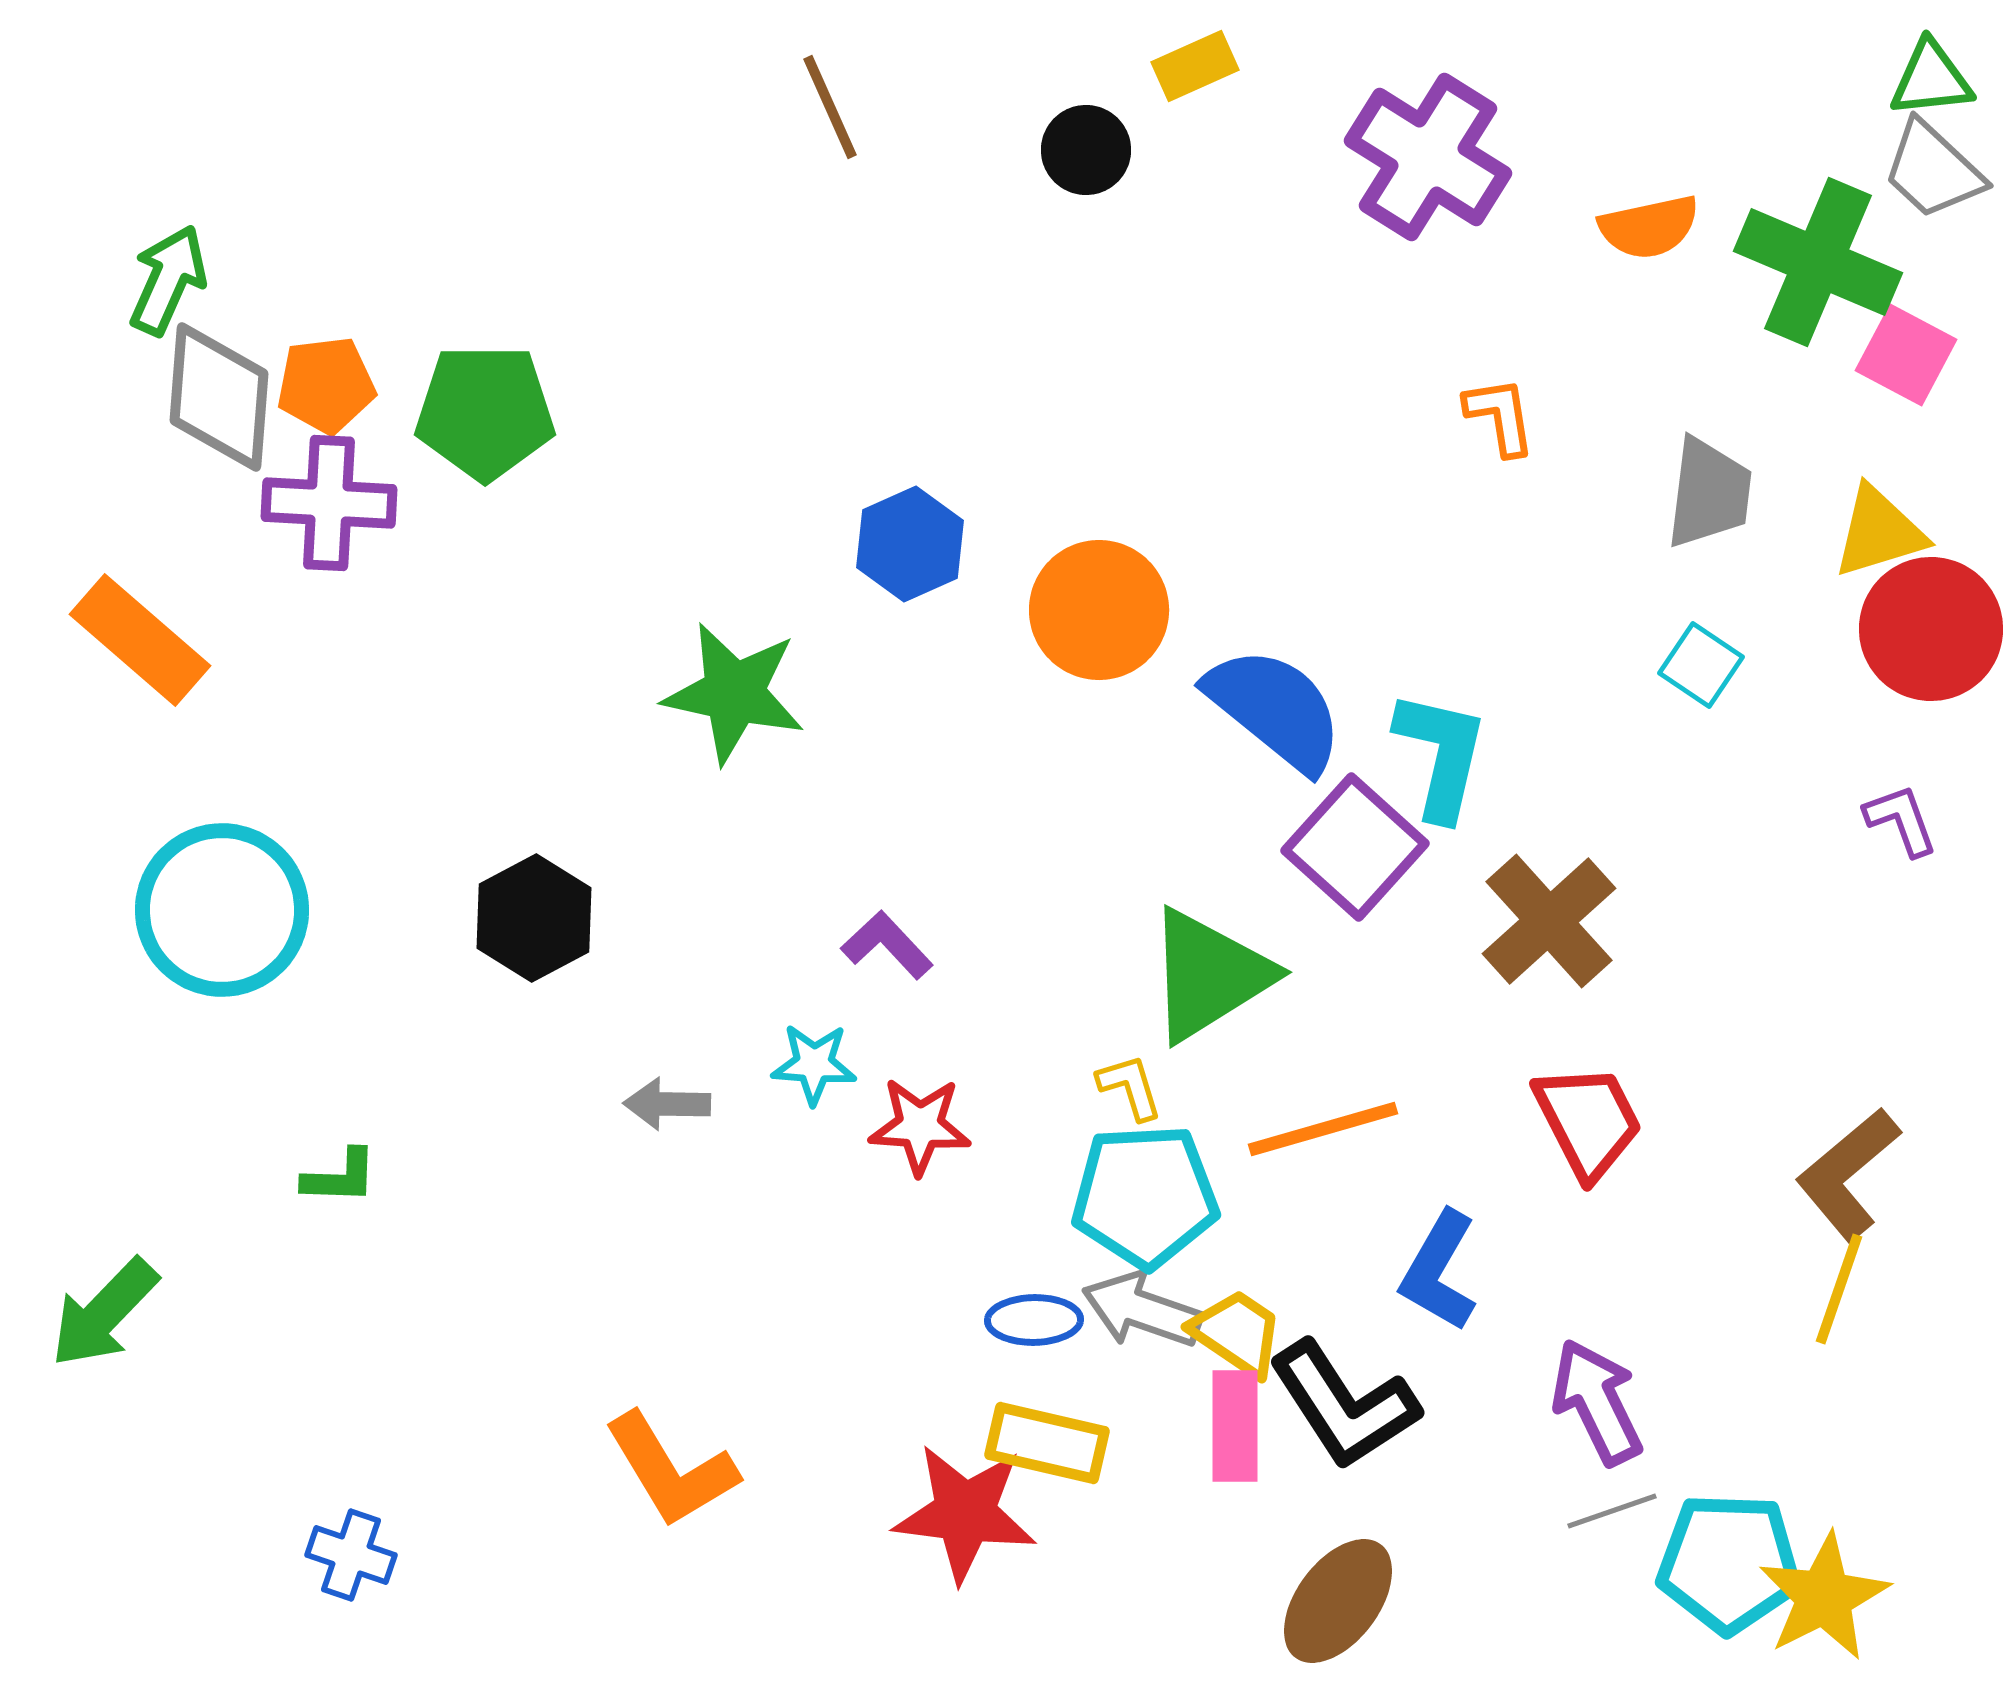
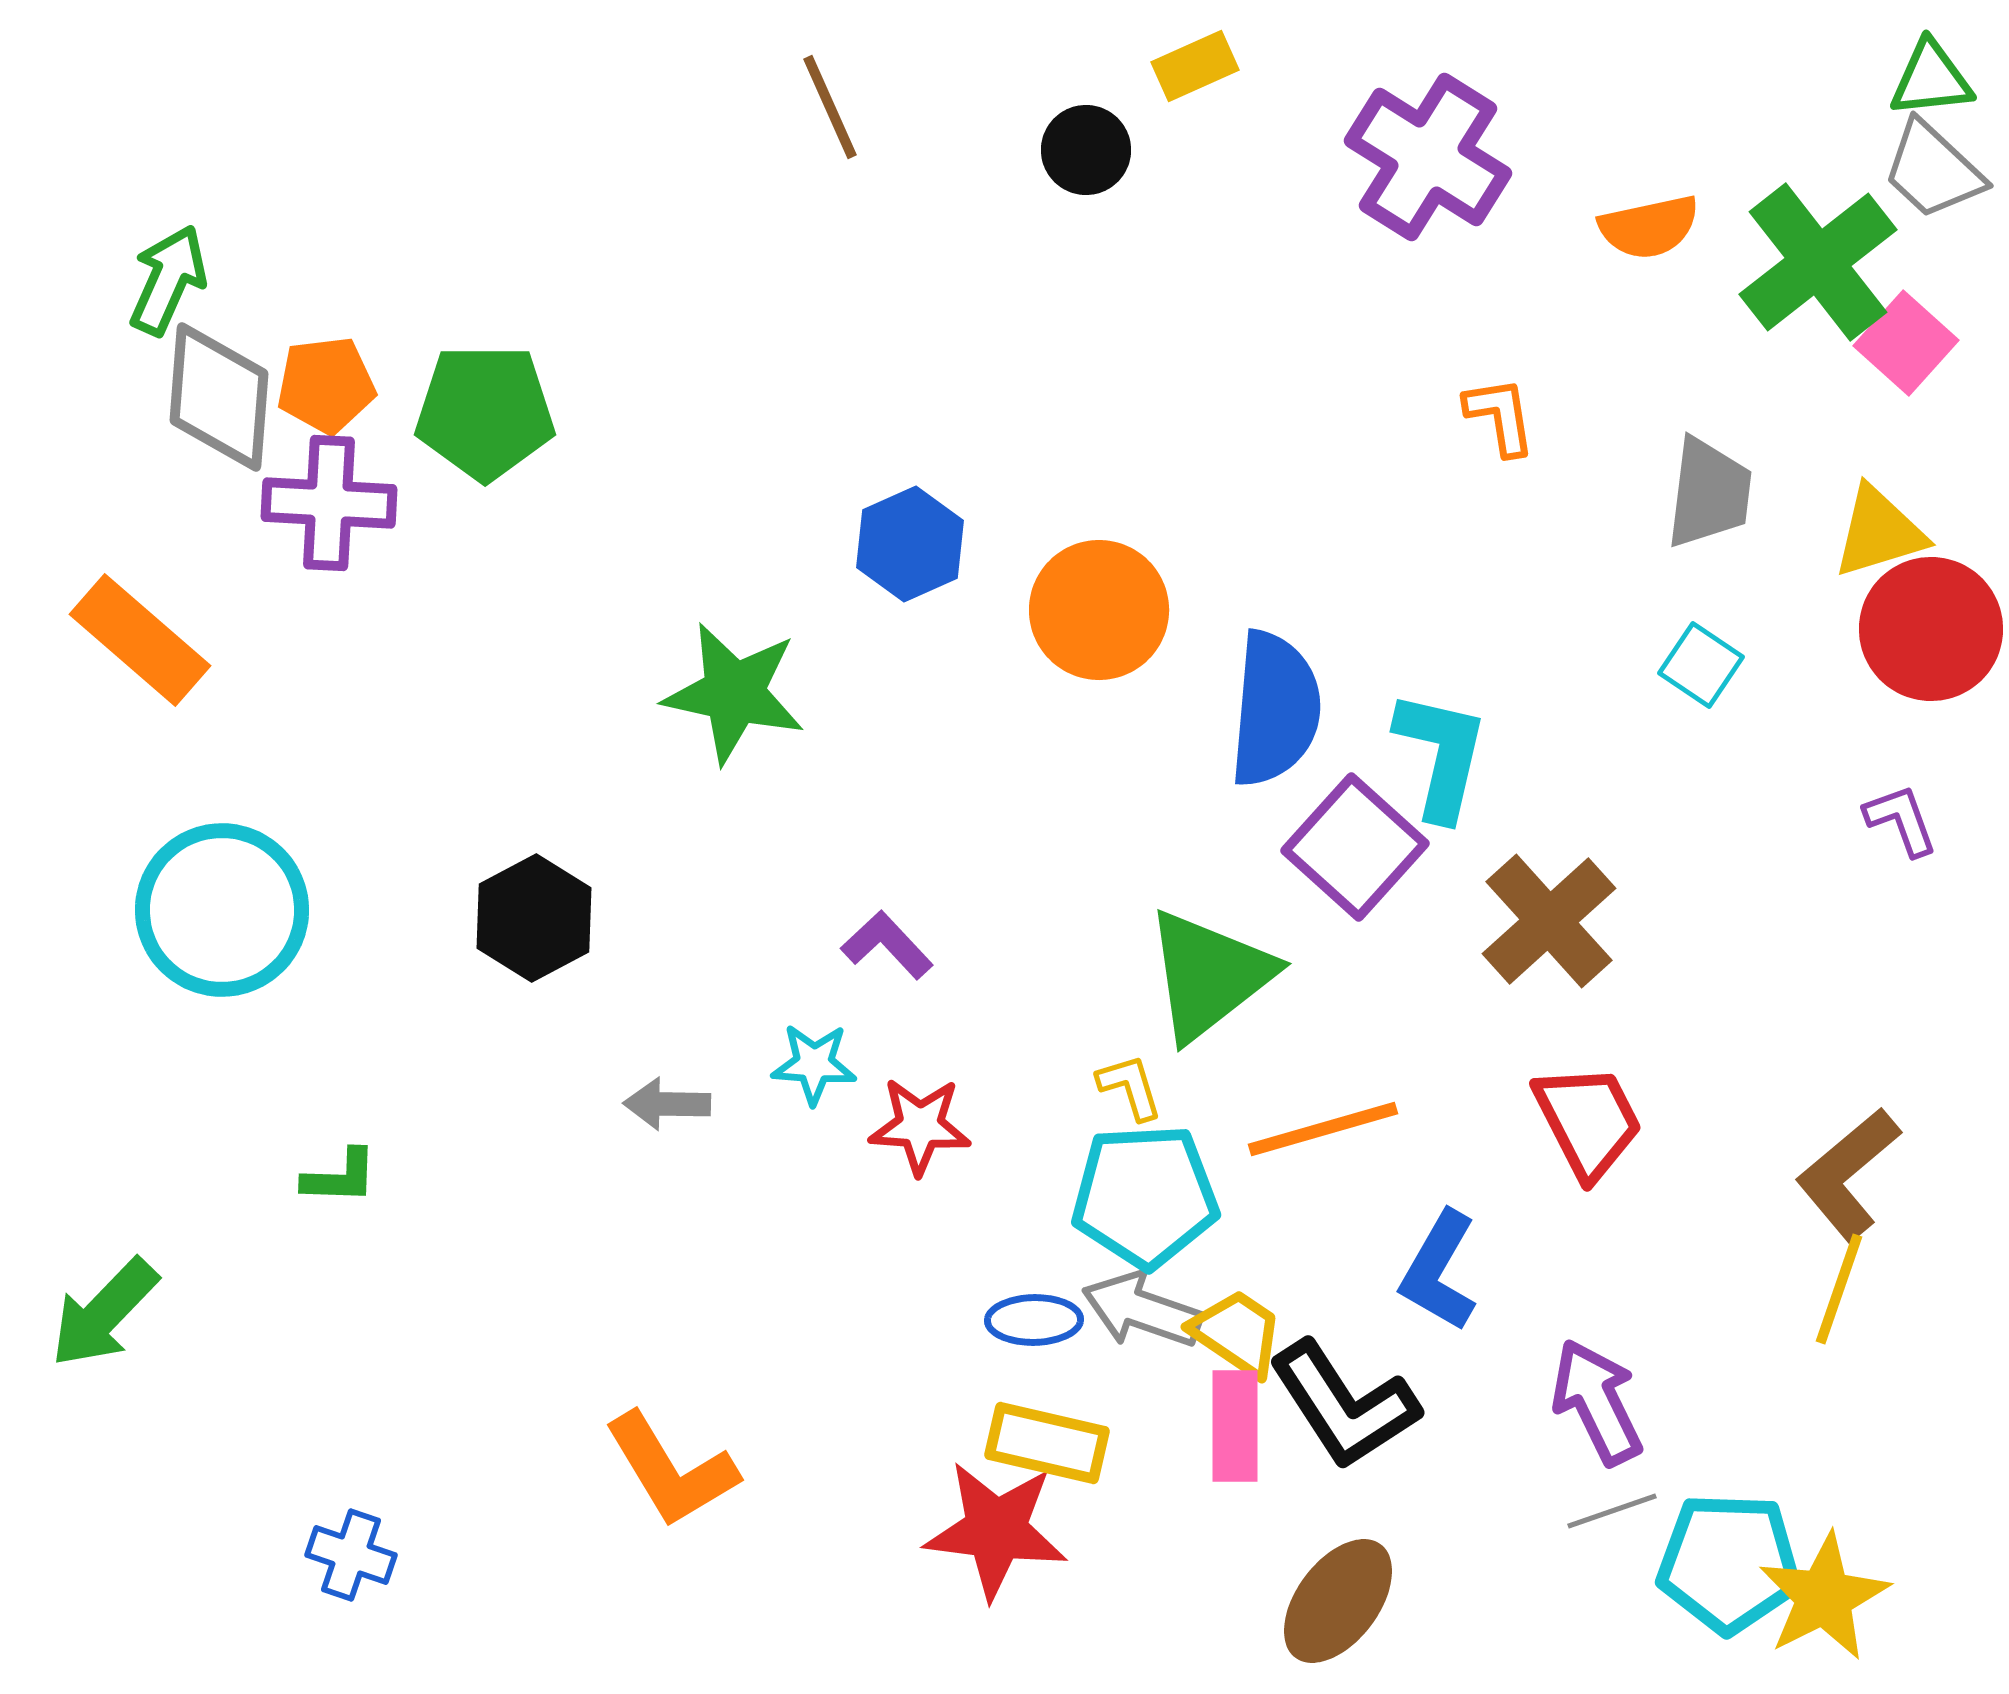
green cross at (1818, 262): rotated 29 degrees clockwise
pink square at (1906, 355): moved 12 px up; rotated 14 degrees clockwise
blue semicircle at (1275, 709): rotated 56 degrees clockwise
green triangle at (1209, 975): rotated 6 degrees counterclockwise
red star at (965, 1513): moved 31 px right, 17 px down
